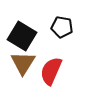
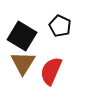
black pentagon: moved 2 px left, 1 px up; rotated 15 degrees clockwise
